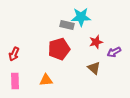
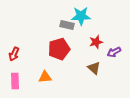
cyan star: moved 1 px up
orange triangle: moved 1 px left, 3 px up
